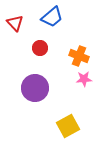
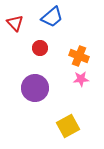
pink star: moved 3 px left
